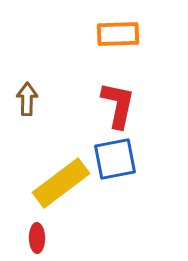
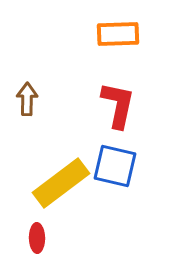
blue square: moved 7 px down; rotated 24 degrees clockwise
